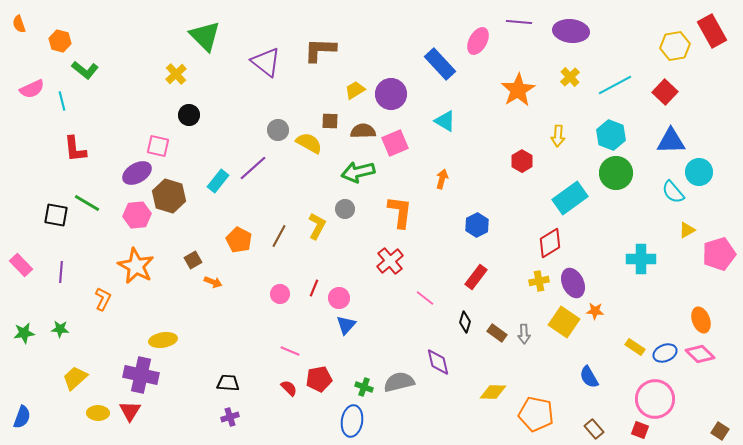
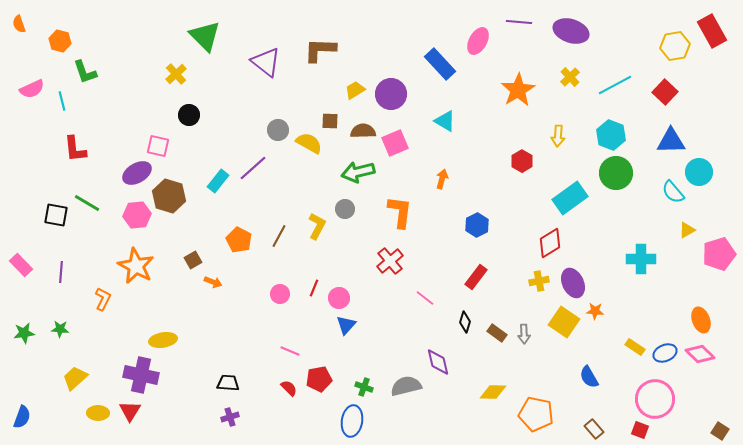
purple ellipse at (571, 31): rotated 12 degrees clockwise
green L-shape at (85, 70): moved 2 px down; rotated 32 degrees clockwise
gray semicircle at (399, 382): moved 7 px right, 4 px down
